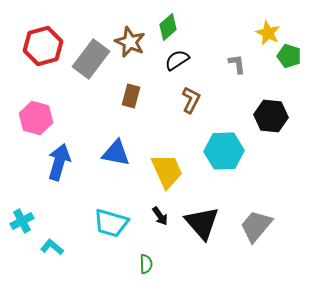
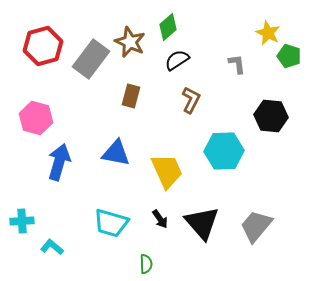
black arrow: moved 3 px down
cyan cross: rotated 25 degrees clockwise
